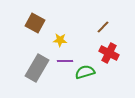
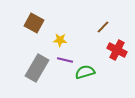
brown square: moved 1 px left
red cross: moved 8 px right, 3 px up
purple line: moved 1 px up; rotated 14 degrees clockwise
